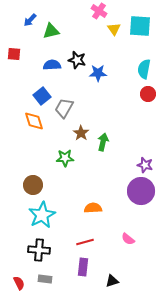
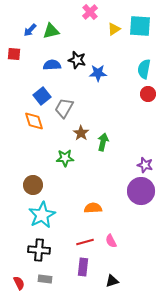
pink cross: moved 9 px left, 1 px down; rotated 14 degrees clockwise
blue arrow: moved 10 px down
yellow triangle: rotated 32 degrees clockwise
pink semicircle: moved 17 px left, 2 px down; rotated 24 degrees clockwise
